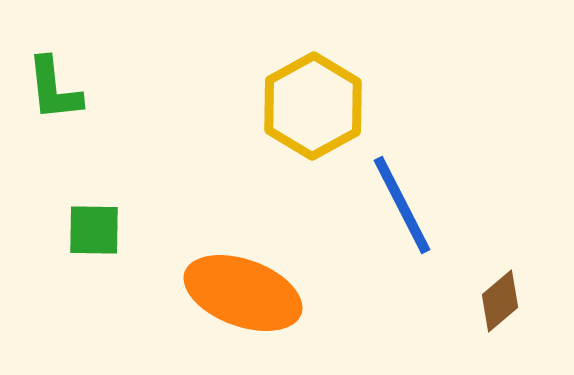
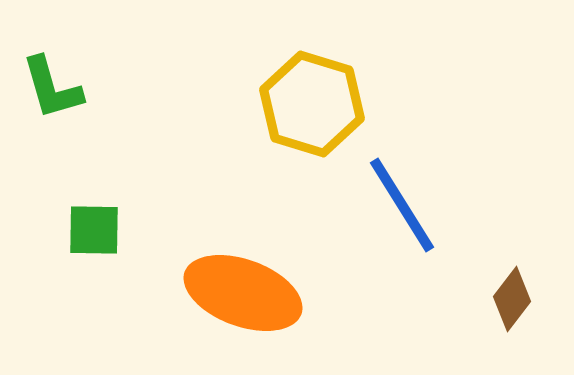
green L-shape: moved 2 px left, 1 px up; rotated 10 degrees counterclockwise
yellow hexagon: moved 1 px left, 2 px up; rotated 14 degrees counterclockwise
blue line: rotated 5 degrees counterclockwise
brown diamond: moved 12 px right, 2 px up; rotated 12 degrees counterclockwise
